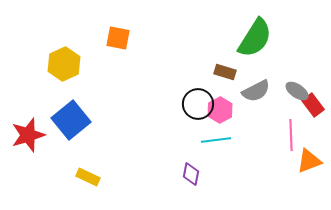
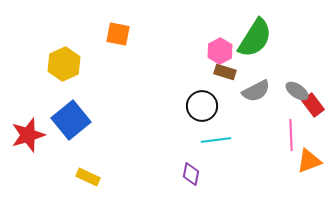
orange square: moved 4 px up
black circle: moved 4 px right, 2 px down
pink hexagon: moved 59 px up
